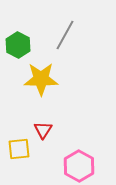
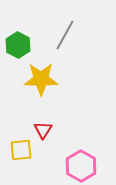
yellow square: moved 2 px right, 1 px down
pink hexagon: moved 2 px right
